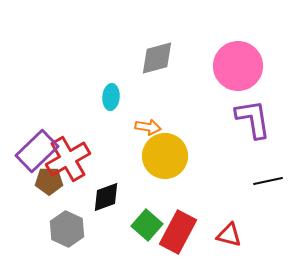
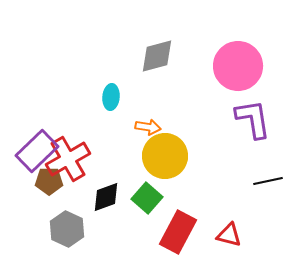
gray diamond: moved 2 px up
green square: moved 27 px up
